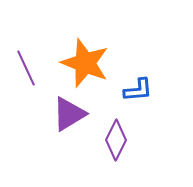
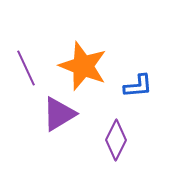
orange star: moved 2 px left, 3 px down
blue L-shape: moved 4 px up
purple triangle: moved 10 px left
